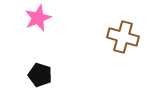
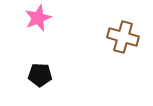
black pentagon: rotated 15 degrees counterclockwise
